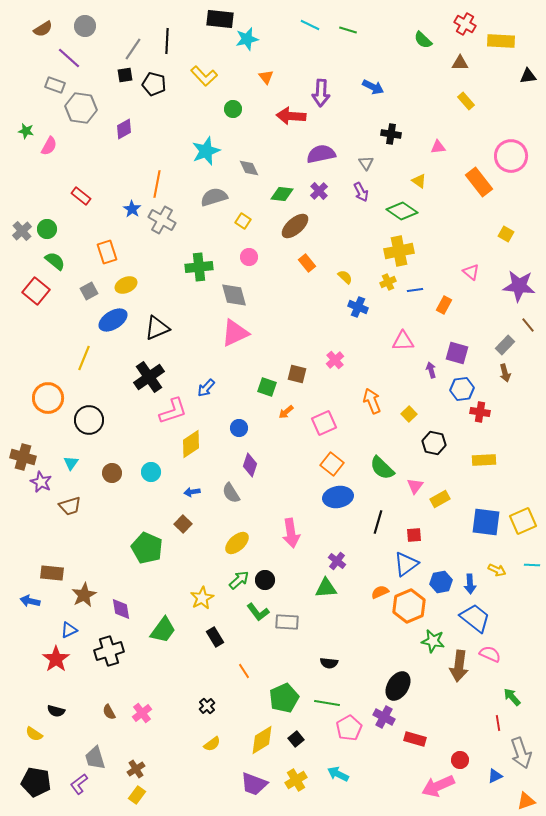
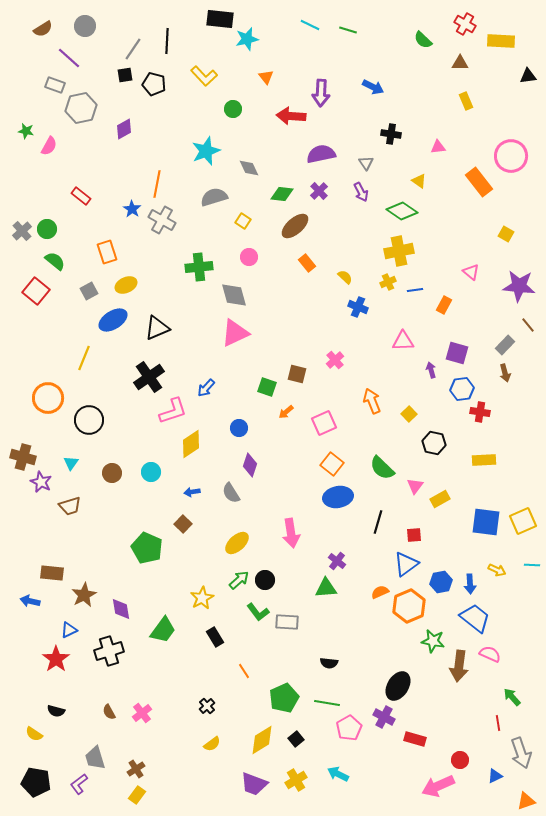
yellow rectangle at (466, 101): rotated 18 degrees clockwise
gray hexagon at (81, 108): rotated 20 degrees counterclockwise
